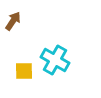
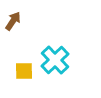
cyan cross: rotated 16 degrees clockwise
